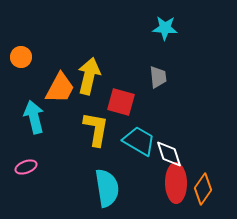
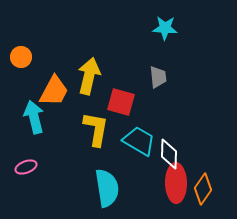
orange trapezoid: moved 6 px left, 3 px down
white diamond: rotated 20 degrees clockwise
